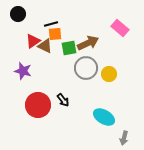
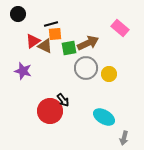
red circle: moved 12 px right, 6 px down
